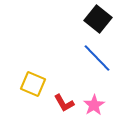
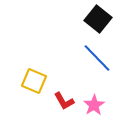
yellow square: moved 1 px right, 3 px up
red L-shape: moved 2 px up
